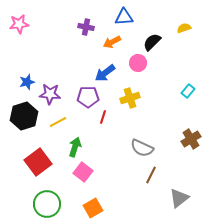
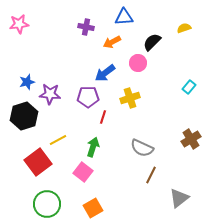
cyan rectangle: moved 1 px right, 4 px up
yellow line: moved 18 px down
green arrow: moved 18 px right
